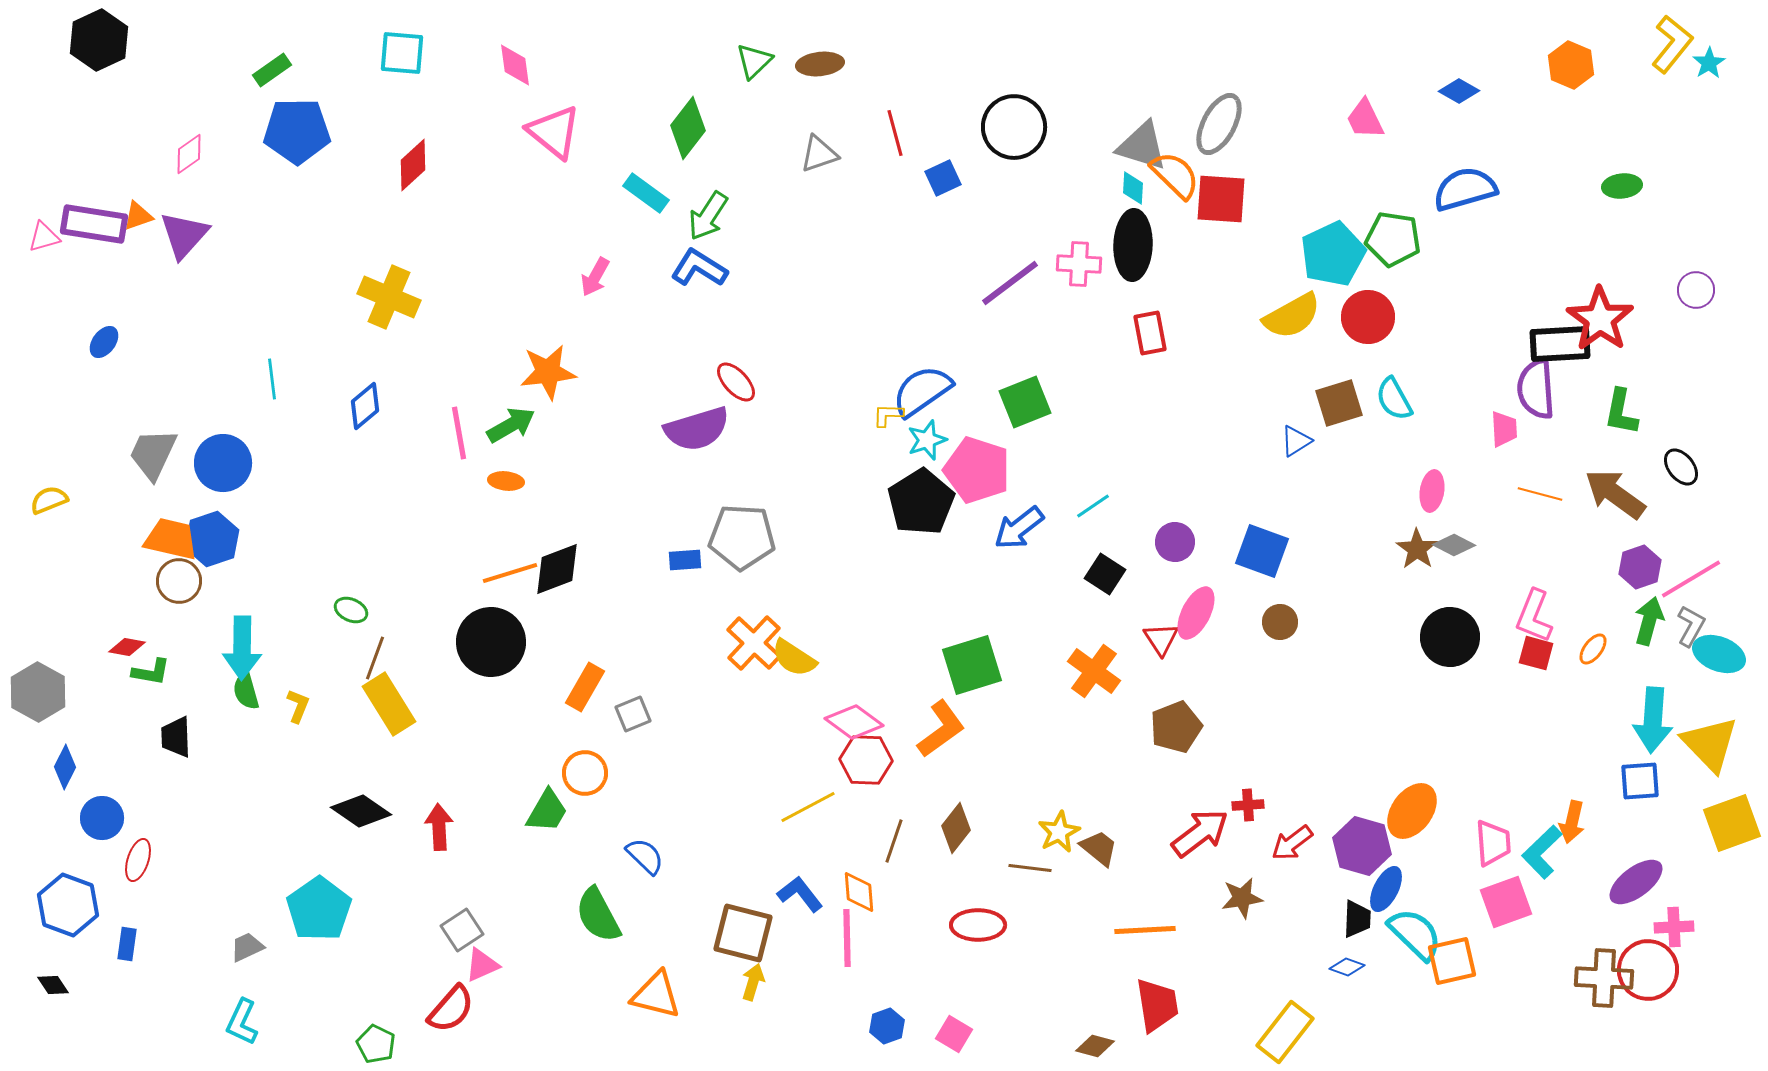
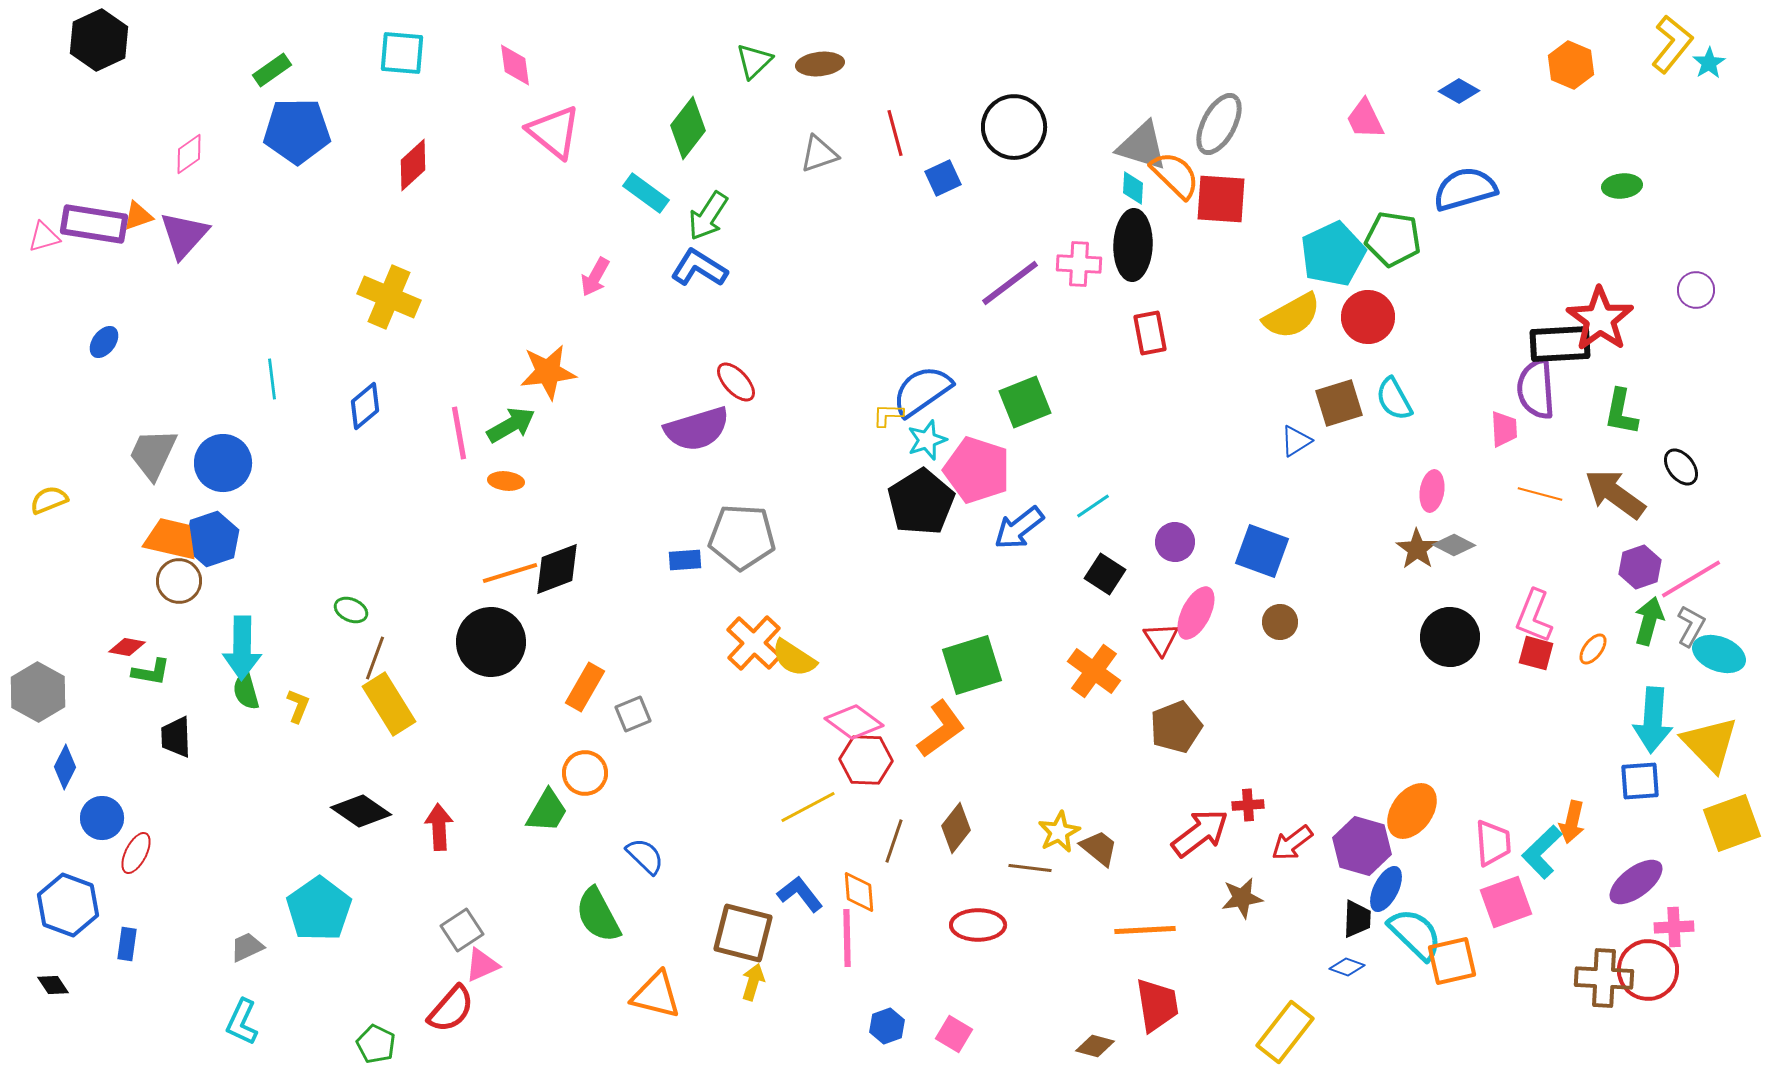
red ellipse at (138, 860): moved 2 px left, 7 px up; rotated 9 degrees clockwise
